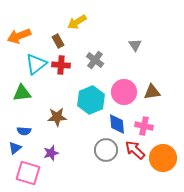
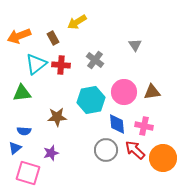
brown rectangle: moved 5 px left, 3 px up
cyan hexagon: rotated 12 degrees clockwise
